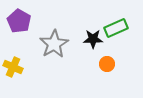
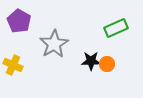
black star: moved 2 px left, 22 px down
yellow cross: moved 2 px up
